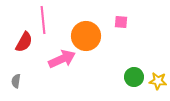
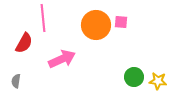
pink line: moved 2 px up
orange circle: moved 10 px right, 11 px up
red semicircle: moved 1 px down
